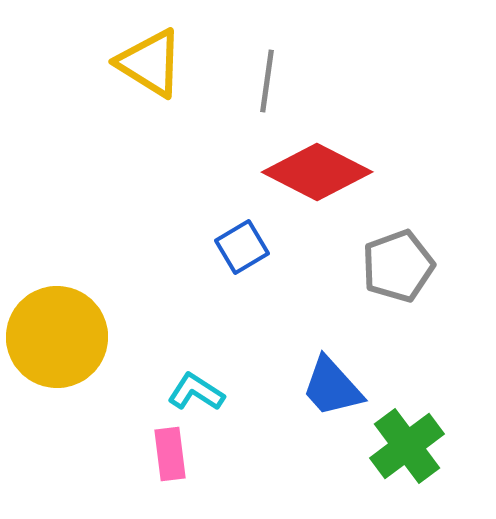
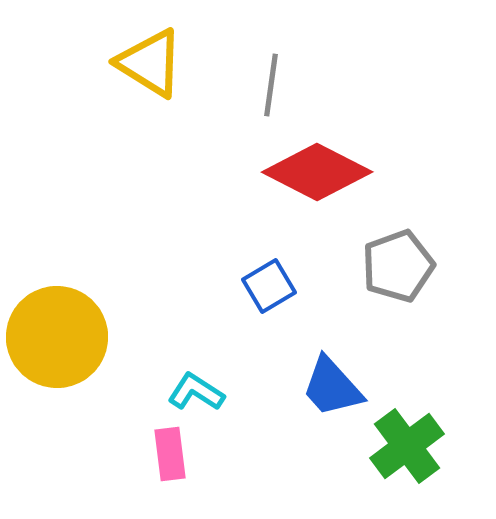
gray line: moved 4 px right, 4 px down
blue square: moved 27 px right, 39 px down
